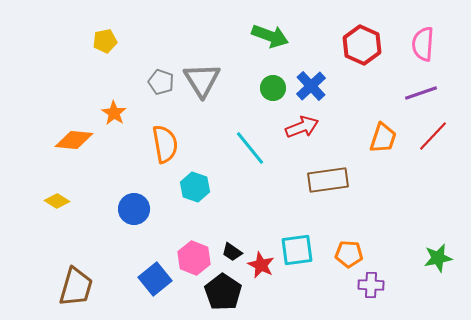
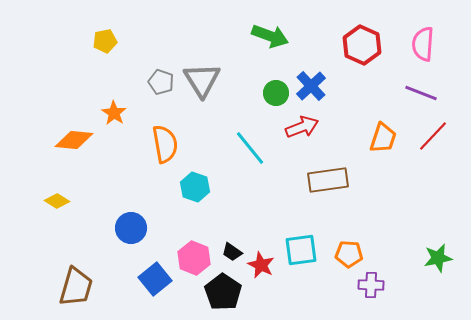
green circle: moved 3 px right, 5 px down
purple line: rotated 40 degrees clockwise
blue circle: moved 3 px left, 19 px down
cyan square: moved 4 px right
